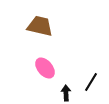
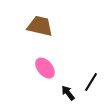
black arrow: moved 2 px right; rotated 35 degrees counterclockwise
